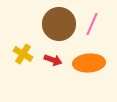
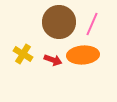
brown circle: moved 2 px up
orange ellipse: moved 6 px left, 8 px up
